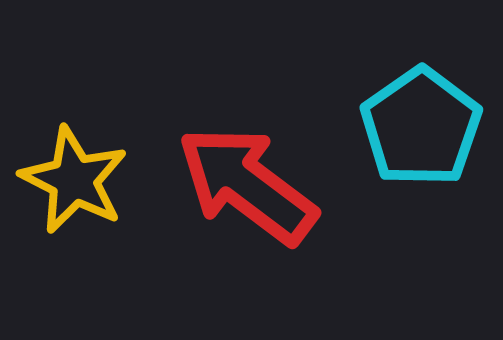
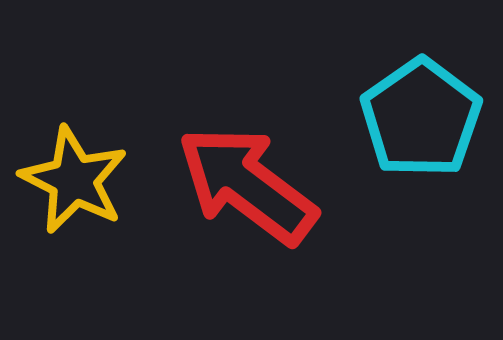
cyan pentagon: moved 9 px up
